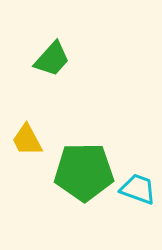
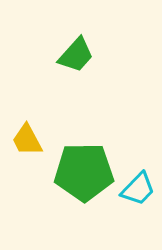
green trapezoid: moved 24 px right, 4 px up
cyan trapezoid: rotated 114 degrees clockwise
